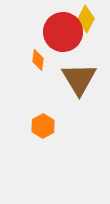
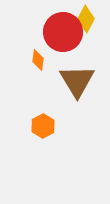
brown triangle: moved 2 px left, 2 px down
